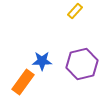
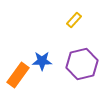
yellow rectangle: moved 1 px left, 9 px down
orange rectangle: moved 5 px left, 7 px up
